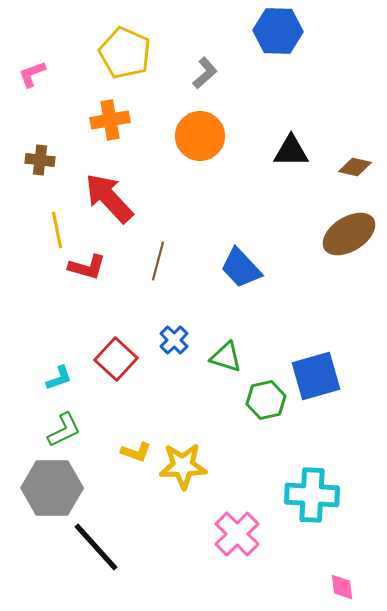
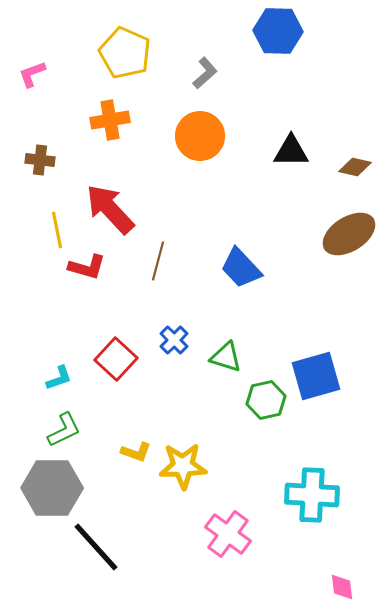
red arrow: moved 1 px right, 11 px down
pink cross: moved 9 px left; rotated 9 degrees counterclockwise
